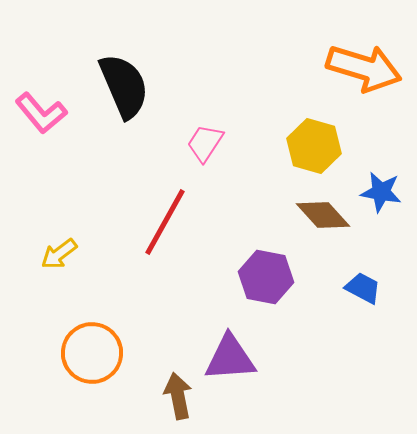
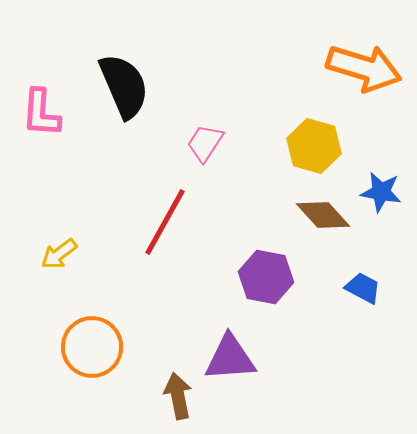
pink L-shape: rotated 44 degrees clockwise
orange circle: moved 6 px up
